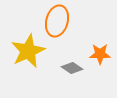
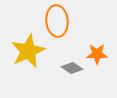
orange ellipse: rotated 20 degrees counterclockwise
orange star: moved 3 px left
